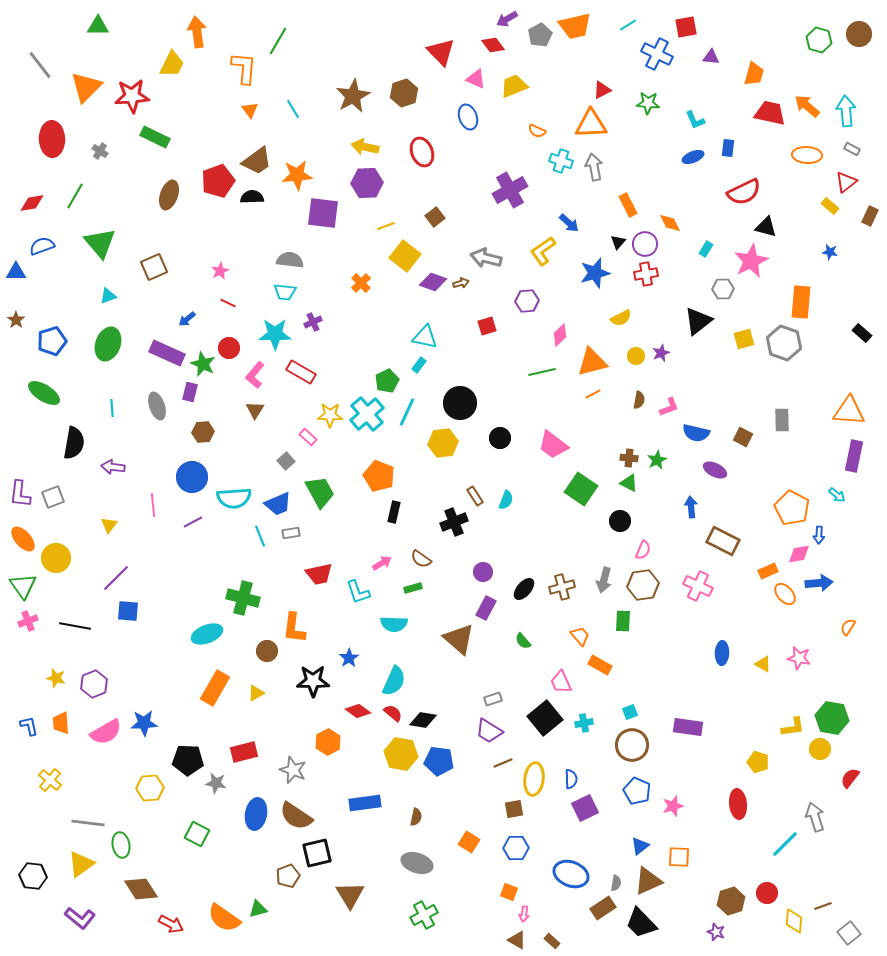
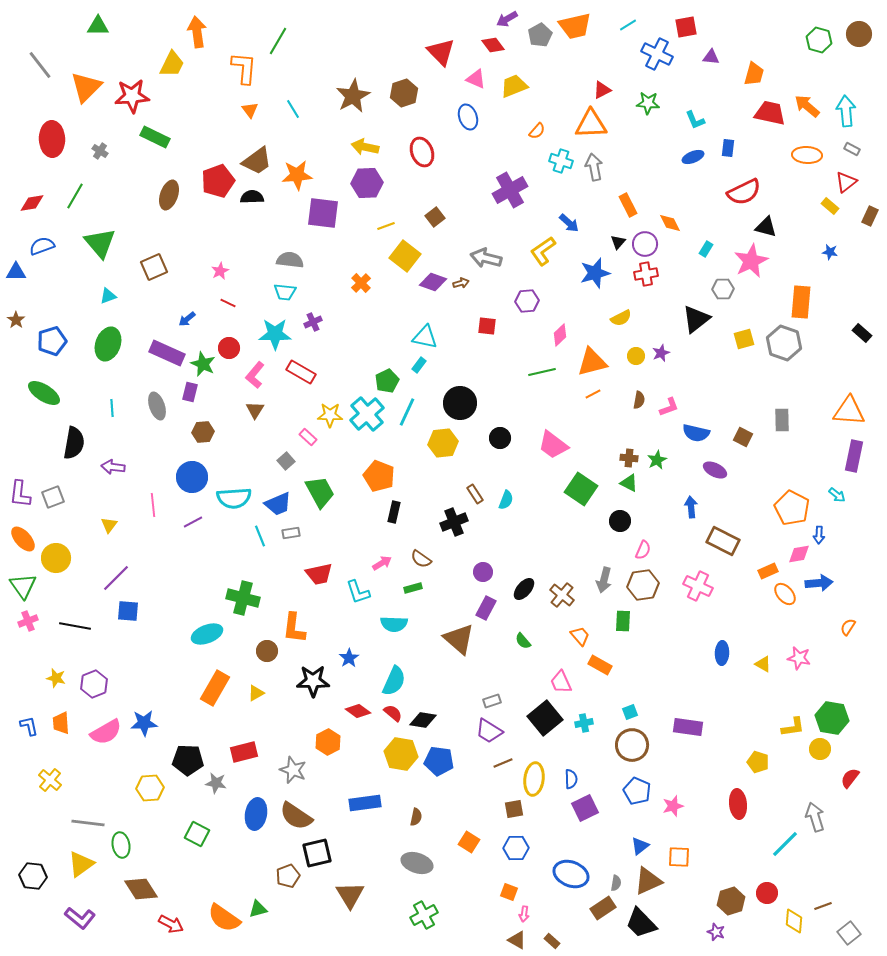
orange semicircle at (537, 131): rotated 72 degrees counterclockwise
black triangle at (698, 321): moved 2 px left, 2 px up
red square at (487, 326): rotated 24 degrees clockwise
brown rectangle at (475, 496): moved 2 px up
brown cross at (562, 587): moved 8 px down; rotated 35 degrees counterclockwise
gray rectangle at (493, 699): moved 1 px left, 2 px down
